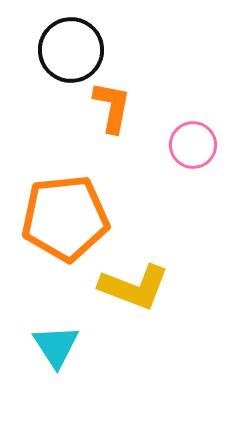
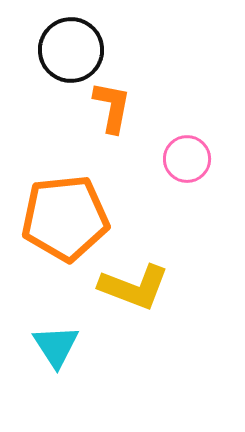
pink circle: moved 6 px left, 14 px down
